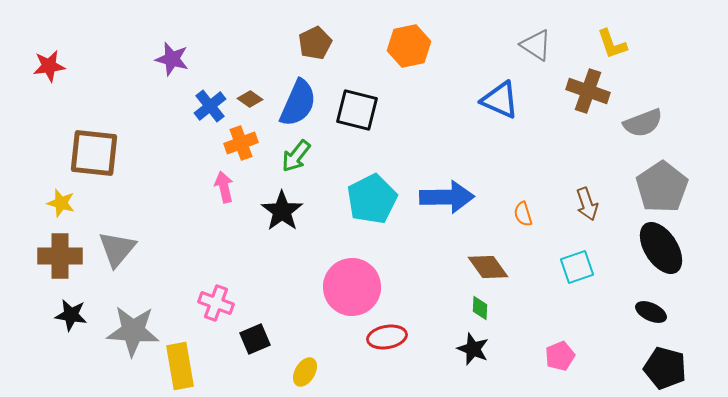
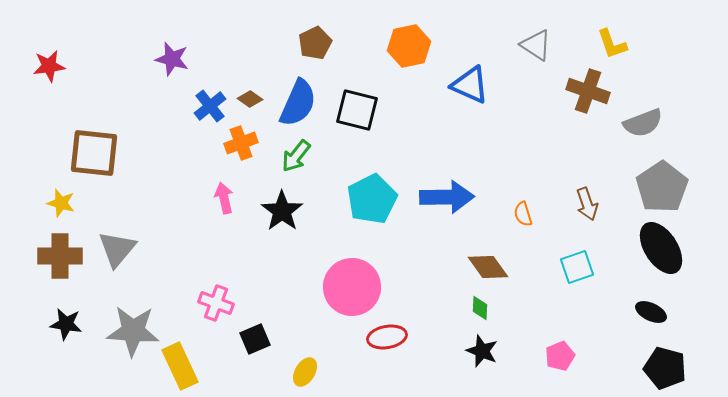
blue triangle at (500, 100): moved 30 px left, 15 px up
pink arrow at (224, 187): moved 11 px down
black star at (71, 315): moved 5 px left, 9 px down
black star at (473, 349): moved 9 px right, 2 px down
yellow rectangle at (180, 366): rotated 15 degrees counterclockwise
